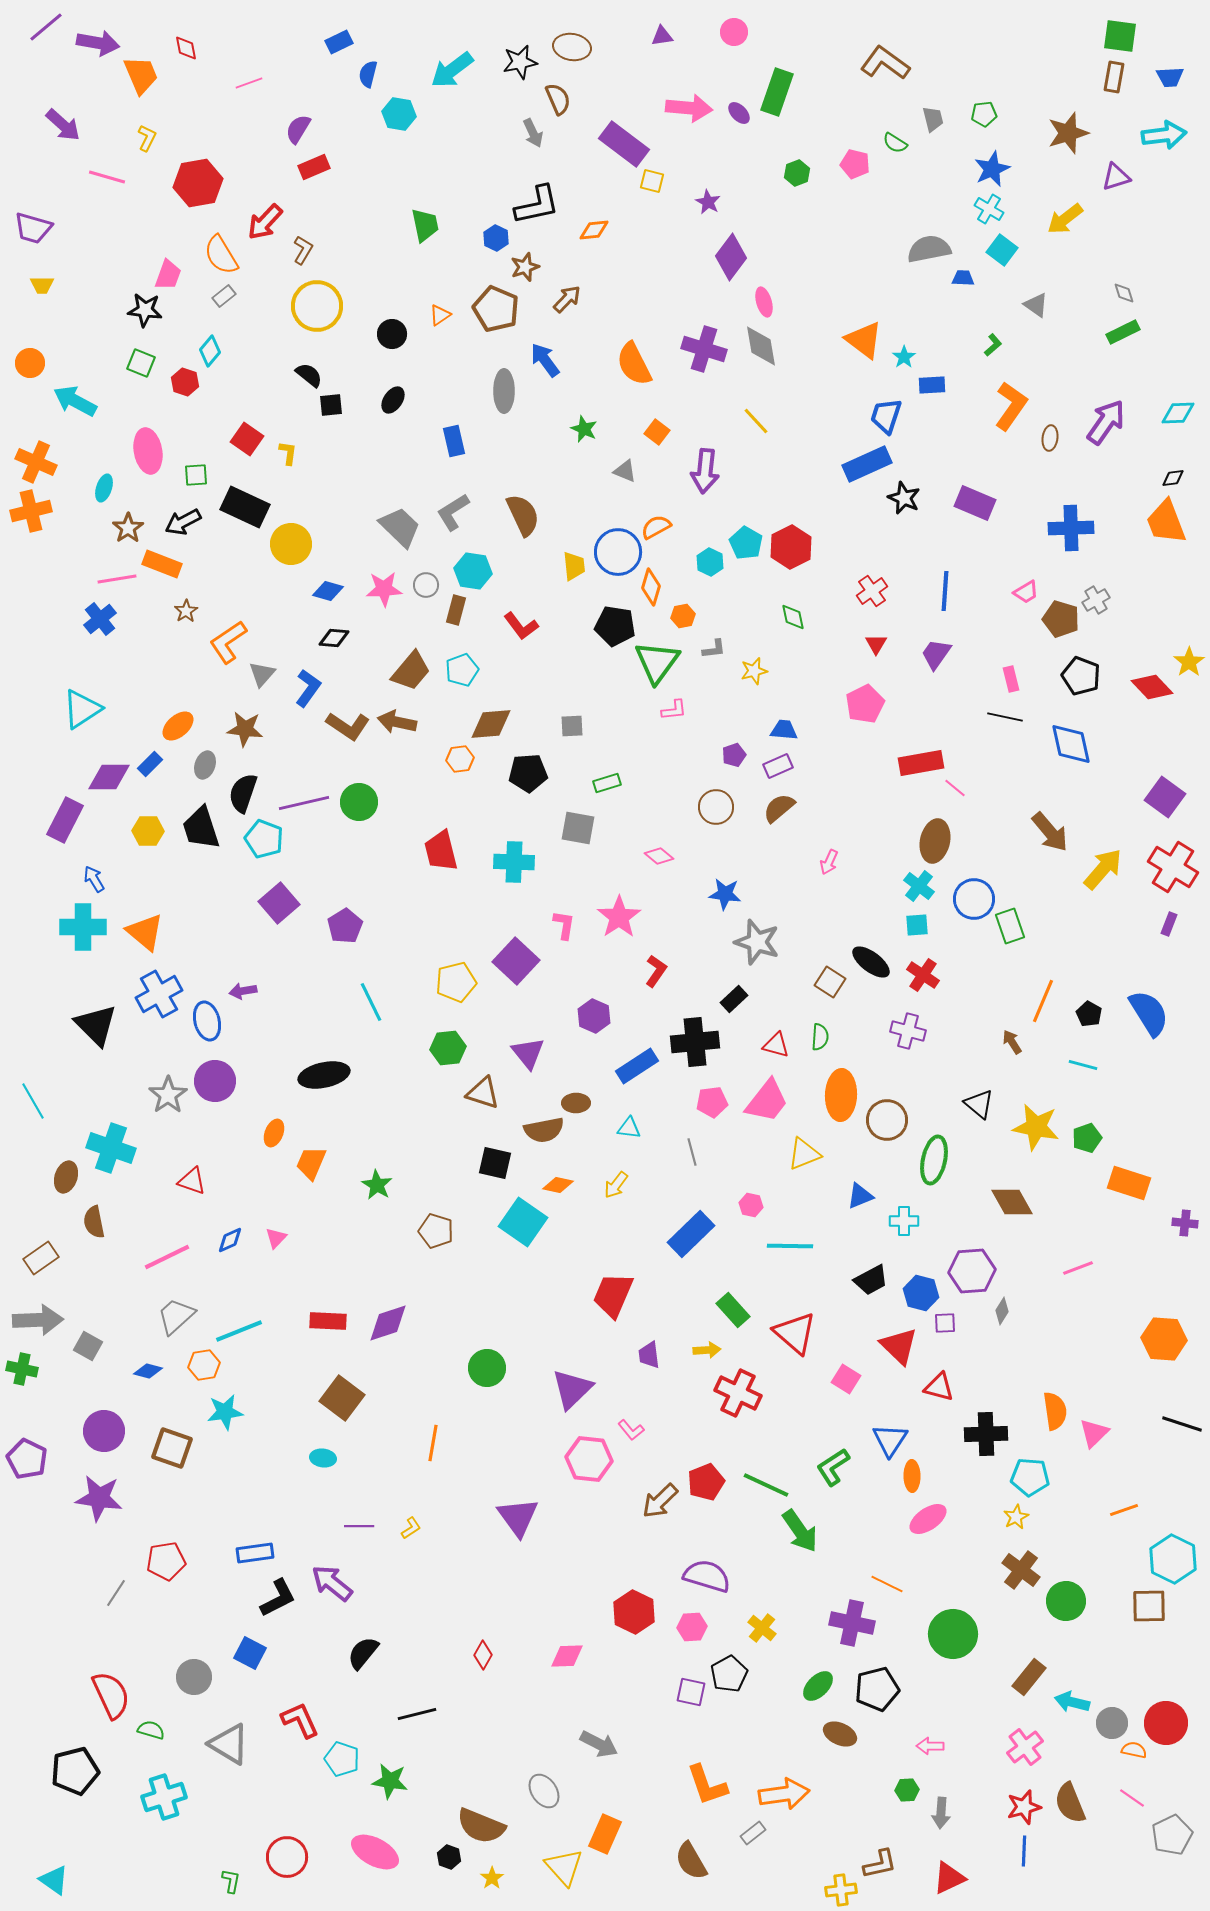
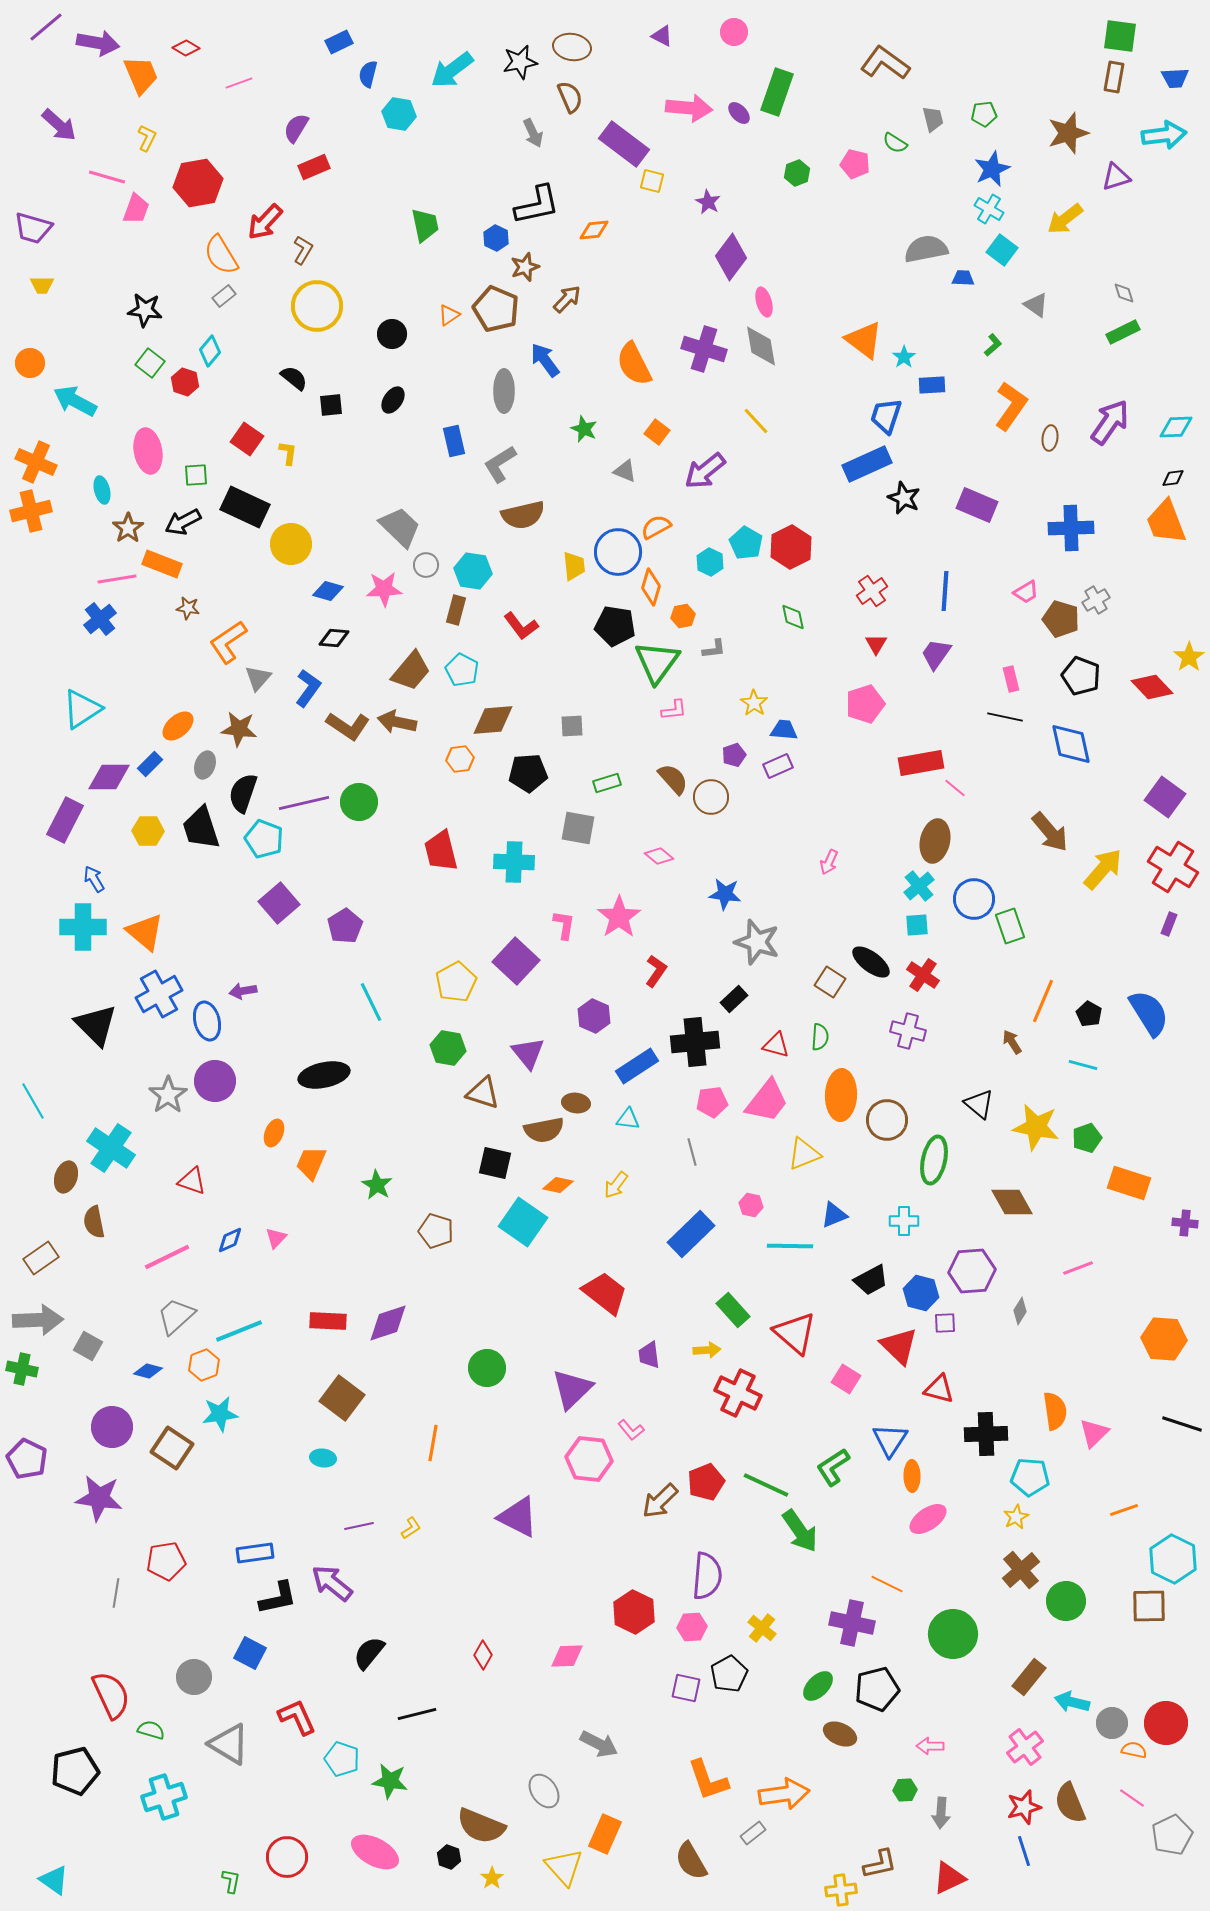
purple triangle at (662, 36): rotated 35 degrees clockwise
red diamond at (186, 48): rotated 48 degrees counterclockwise
blue trapezoid at (1170, 77): moved 5 px right, 1 px down
pink line at (249, 83): moved 10 px left
brown semicircle at (558, 99): moved 12 px right, 2 px up
purple arrow at (63, 125): moved 4 px left
purple semicircle at (298, 129): moved 2 px left, 1 px up
gray semicircle at (929, 249): moved 3 px left
pink trapezoid at (168, 275): moved 32 px left, 66 px up
orange triangle at (440, 315): moved 9 px right
green square at (141, 363): moved 9 px right; rotated 16 degrees clockwise
black semicircle at (309, 375): moved 15 px left, 3 px down
cyan diamond at (1178, 413): moved 2 px left, 14 px down
purple arrow at (1106, 422): moved 4 px right
purple arrow at (705, 471): rotated 45 degrees clockwise
cyan ellipse at (104, 488): moved 2 px left, 2 px down; rotated 32 degrees counterclockwise
purple rectangle at (975, 503): moved 2 px right, 2 px down
gray L-shape at (453, 512): moved 47 px right, 48 px up
brown semicircle at (523, 515): rotated 102 degrees clockwise
gray circle at (426, 585): moved 20 px up
brown star at (186, 611): moved 2 px right, 3 px up; rotated 30 degrees counterclockwise
yellow star at (1189, 662): moved 5 px up
cyan pentagon at (462, 670): rotated 24 degrees counterclockwise
yellow star at (754, 671): moved 32 px down; rotated 24 degrees counterclockwise
gray triangle at (262, 674): moved 4 px left, 4 px down
pink pentagon at (865, 704): rotated 9 degrees clockwise
brown diamond at (491, 724): moved 2 px right, 4 px up
brown star at (245, 729): moved 6 px left
brown circle at (716, 807): moved 5 px left, 10 px up
brown semicircle at (779, 808): moved 106 px left, 29 px up; rotated 88 degrees clockwise
cyan cross at (919, 886): rotated 12 degrees clockwise
yellow pentagon at (456, 982): rotated 15 degrees counterclockwise
green hexagon at (448, 1048): rotated 16 degrees clockwise
brown ellipse at (576, 1103): rotated 8 degrees clockwise
cyan triangle at (629, 1128): moved 1 px left, 9 px up
cyan cross at (111, 1148): rotated 15 degrees clockwise
blue triangle at (860, 1196): moved 26 px left, 19 px down
red trapezoid at (613, 1295): moved 8 px left, 2 px up; rotated 105 degrees clockwise
gray diamond at (1002, 1311): moved 18 px right
orange hexagon at (204, 1365): rotated 12 degrees counterclockwise
red triangle at (939, 1387): moved 2 px down
cyan star at (225, 1412): moved 5 px left, 2 px down
purple circle at (104, 1431): moved 8 px right, 4 px up
brown square at (172, 1448): rotated 15 degrees clockwise
purple triangle at (518, 1517): rotated 27 degrees counterclockwise
purple line at (359, 1526): rotated 12 degrees counterclockwise
brown cross at (1021, 1570): rotated 12 degrees clockwise
purple semicircle at (707, 1576): rotated 78 degrees clockwise
gray line at (116, 1593): rotated 24 degrees counterclockwise
black L-shape at (278, 1598): rotated 15 degrees clockwise
black semicircle at (363, 1653): moved 6 px right
purple square at (691, 1692): moved 5 px left, 4 px up
red L-shape at (300, 1720): moved 3 px left, 3 px up
orange L-shape at (707, 1785): moved 1 px right, 5 px up
green hexagon at (907, 1790): moved 2 px left
blue line at (1024, 1851): rotated 20 degrees counterclockwise
